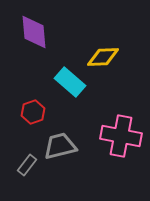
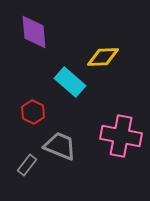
red hexagon: rotated 15 degrees counterclockwise
gray trapezoid: rotated 36 degrees clockwise
